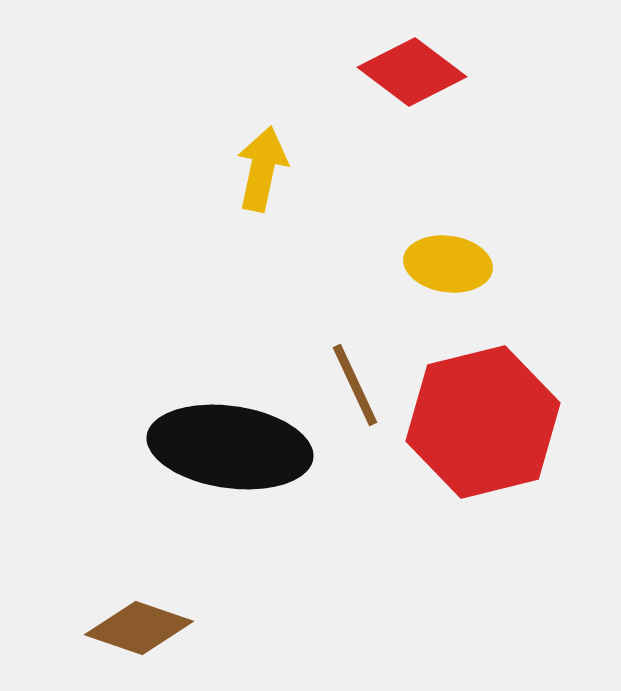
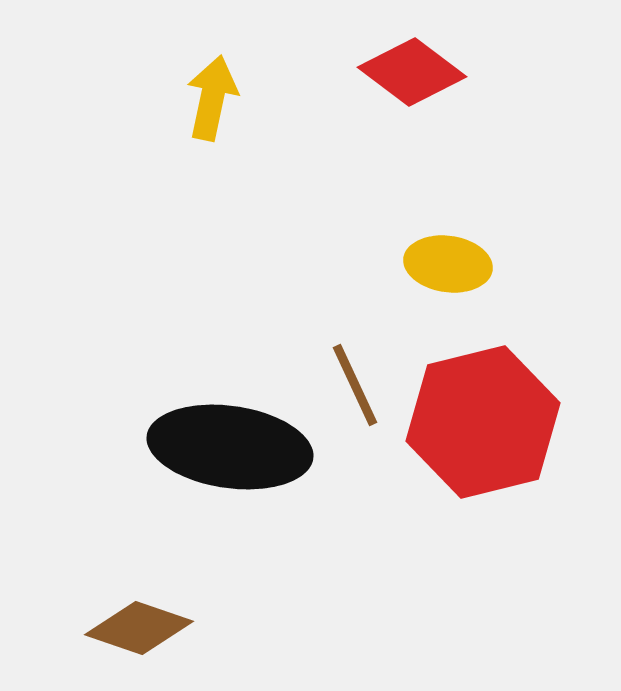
yellow arrow: moved 50 px left, 71 px up
